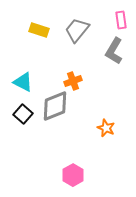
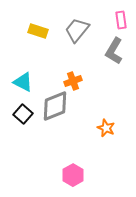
yellow rectangle: moved 1 px left, 1 px down
